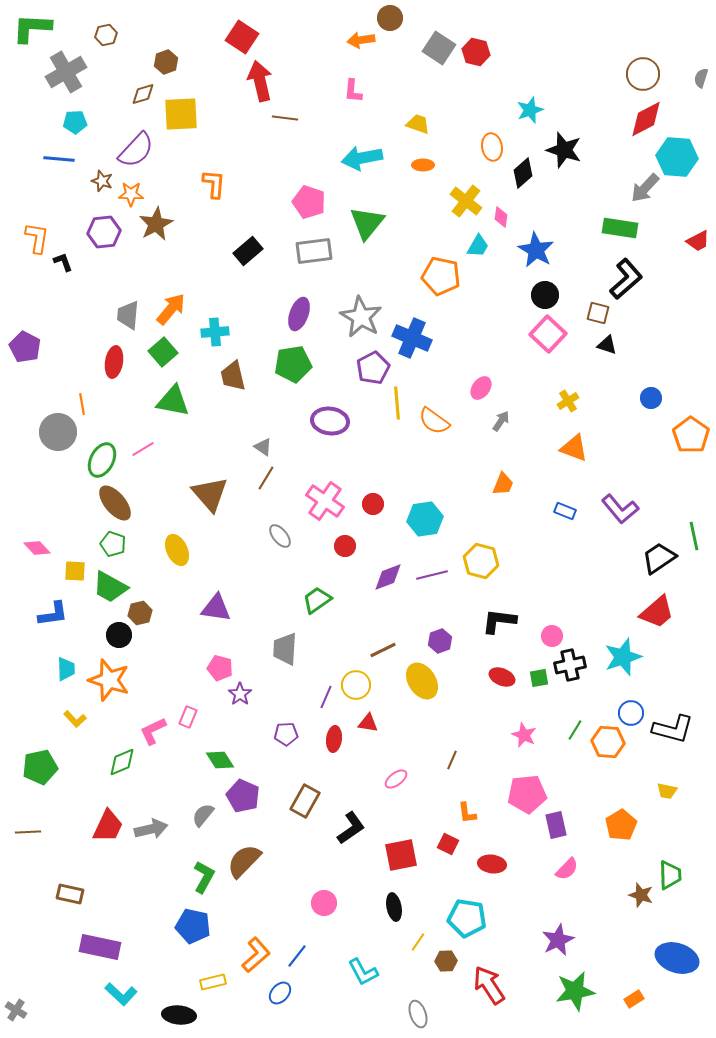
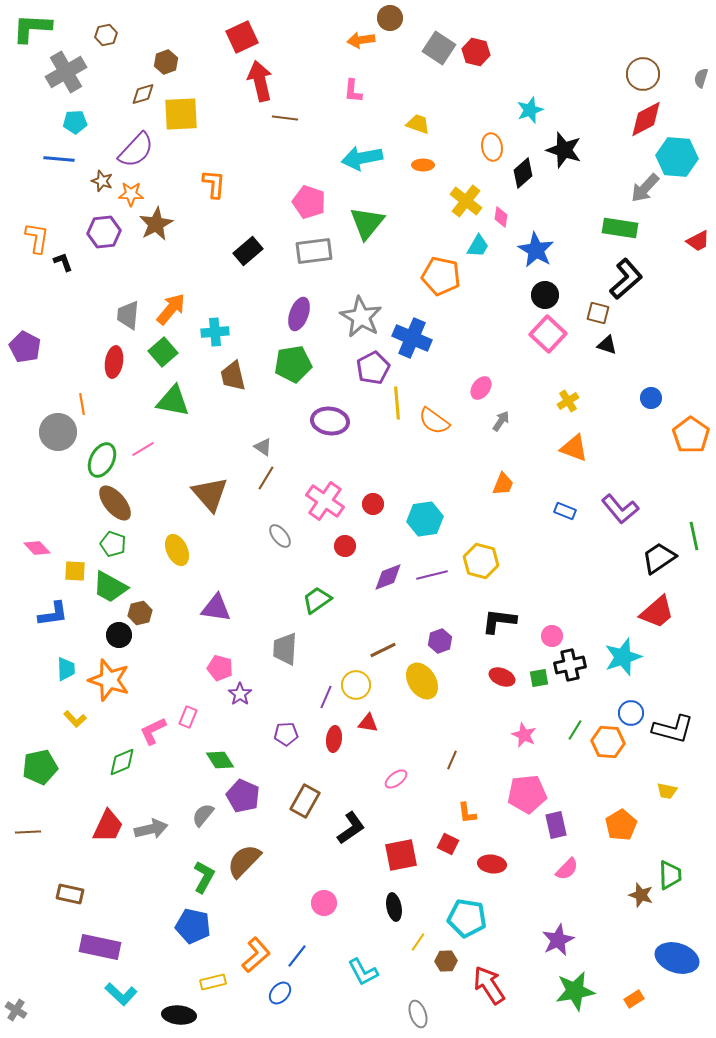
red square at (242, 37): rotated 32 degrees clockwise
